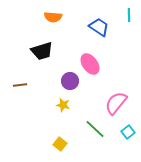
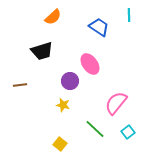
orange semicircle: rotated 48 degrees counterclockwise
